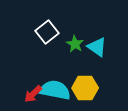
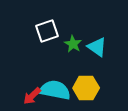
white square: moved 1 px up; rotated 20 degrees clockwise
green star: moved 2 px left
yellow hexagon: moved 1 px right
red arrow: moved 1 px left, 2 px down
